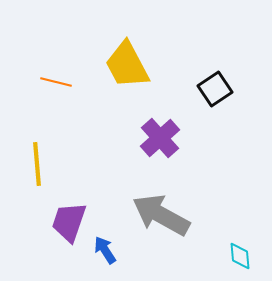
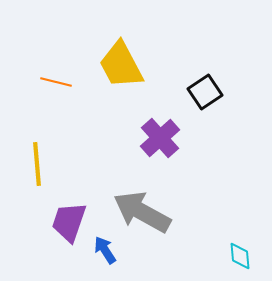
yellow trapezoid: moved 6 px left
black square: moved 10 px left, 3 px down
gray arrow: moved 19 px left, 3 px up
